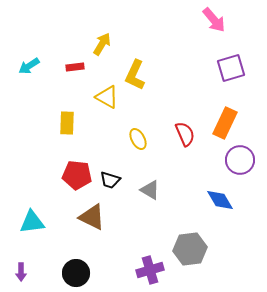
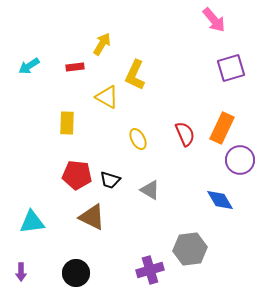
orange rectangle: moved 3 px left, 5 px down
